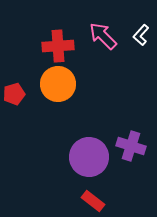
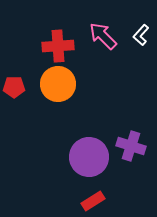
red pentagon: moved 7 px up; rotated 15 degrees clockwise
red rectangle: rotated 70 degrees counterclockwise
